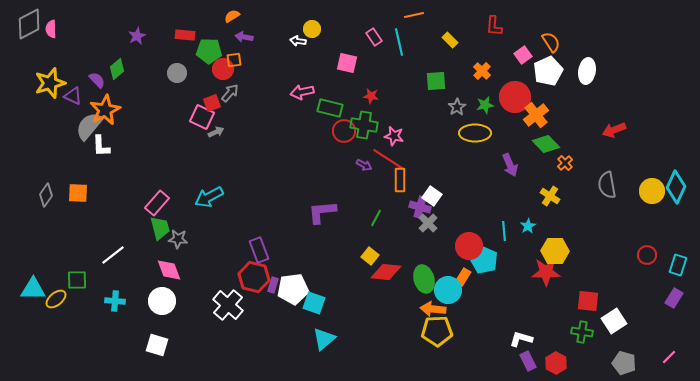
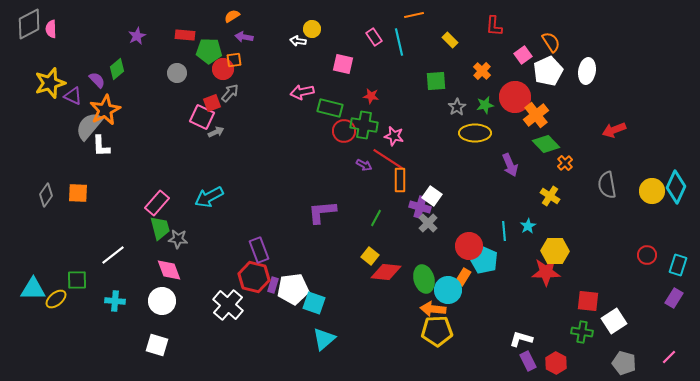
pink square at (347, 63): moved 4 px left, 1 px down
